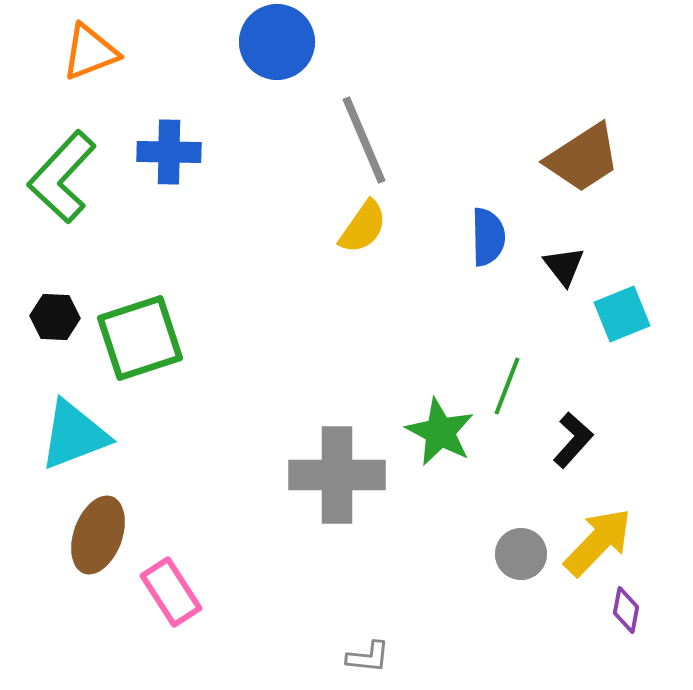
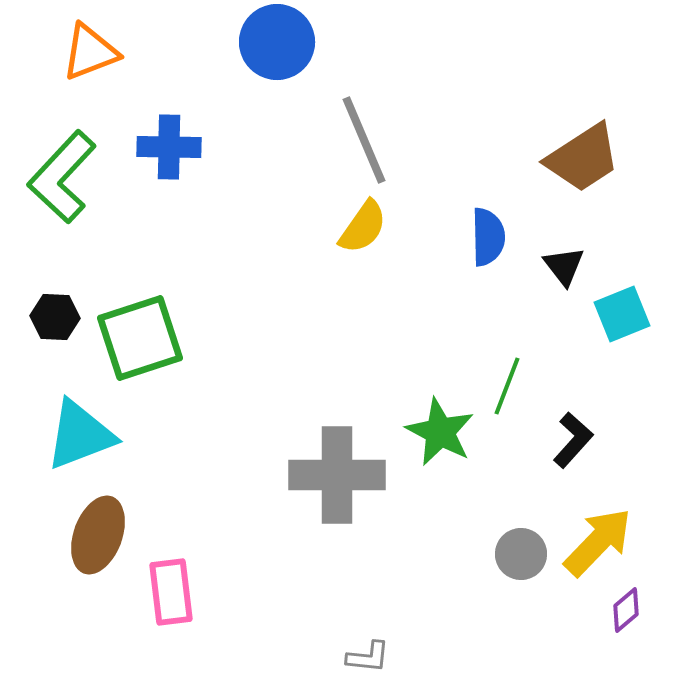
blue cross: moved 5 px up
cyan triangle: moved 6 px right
pink rectangle: rotated 26 degrees clockwise
purple diamond: rotated 39 degrees clockwise
